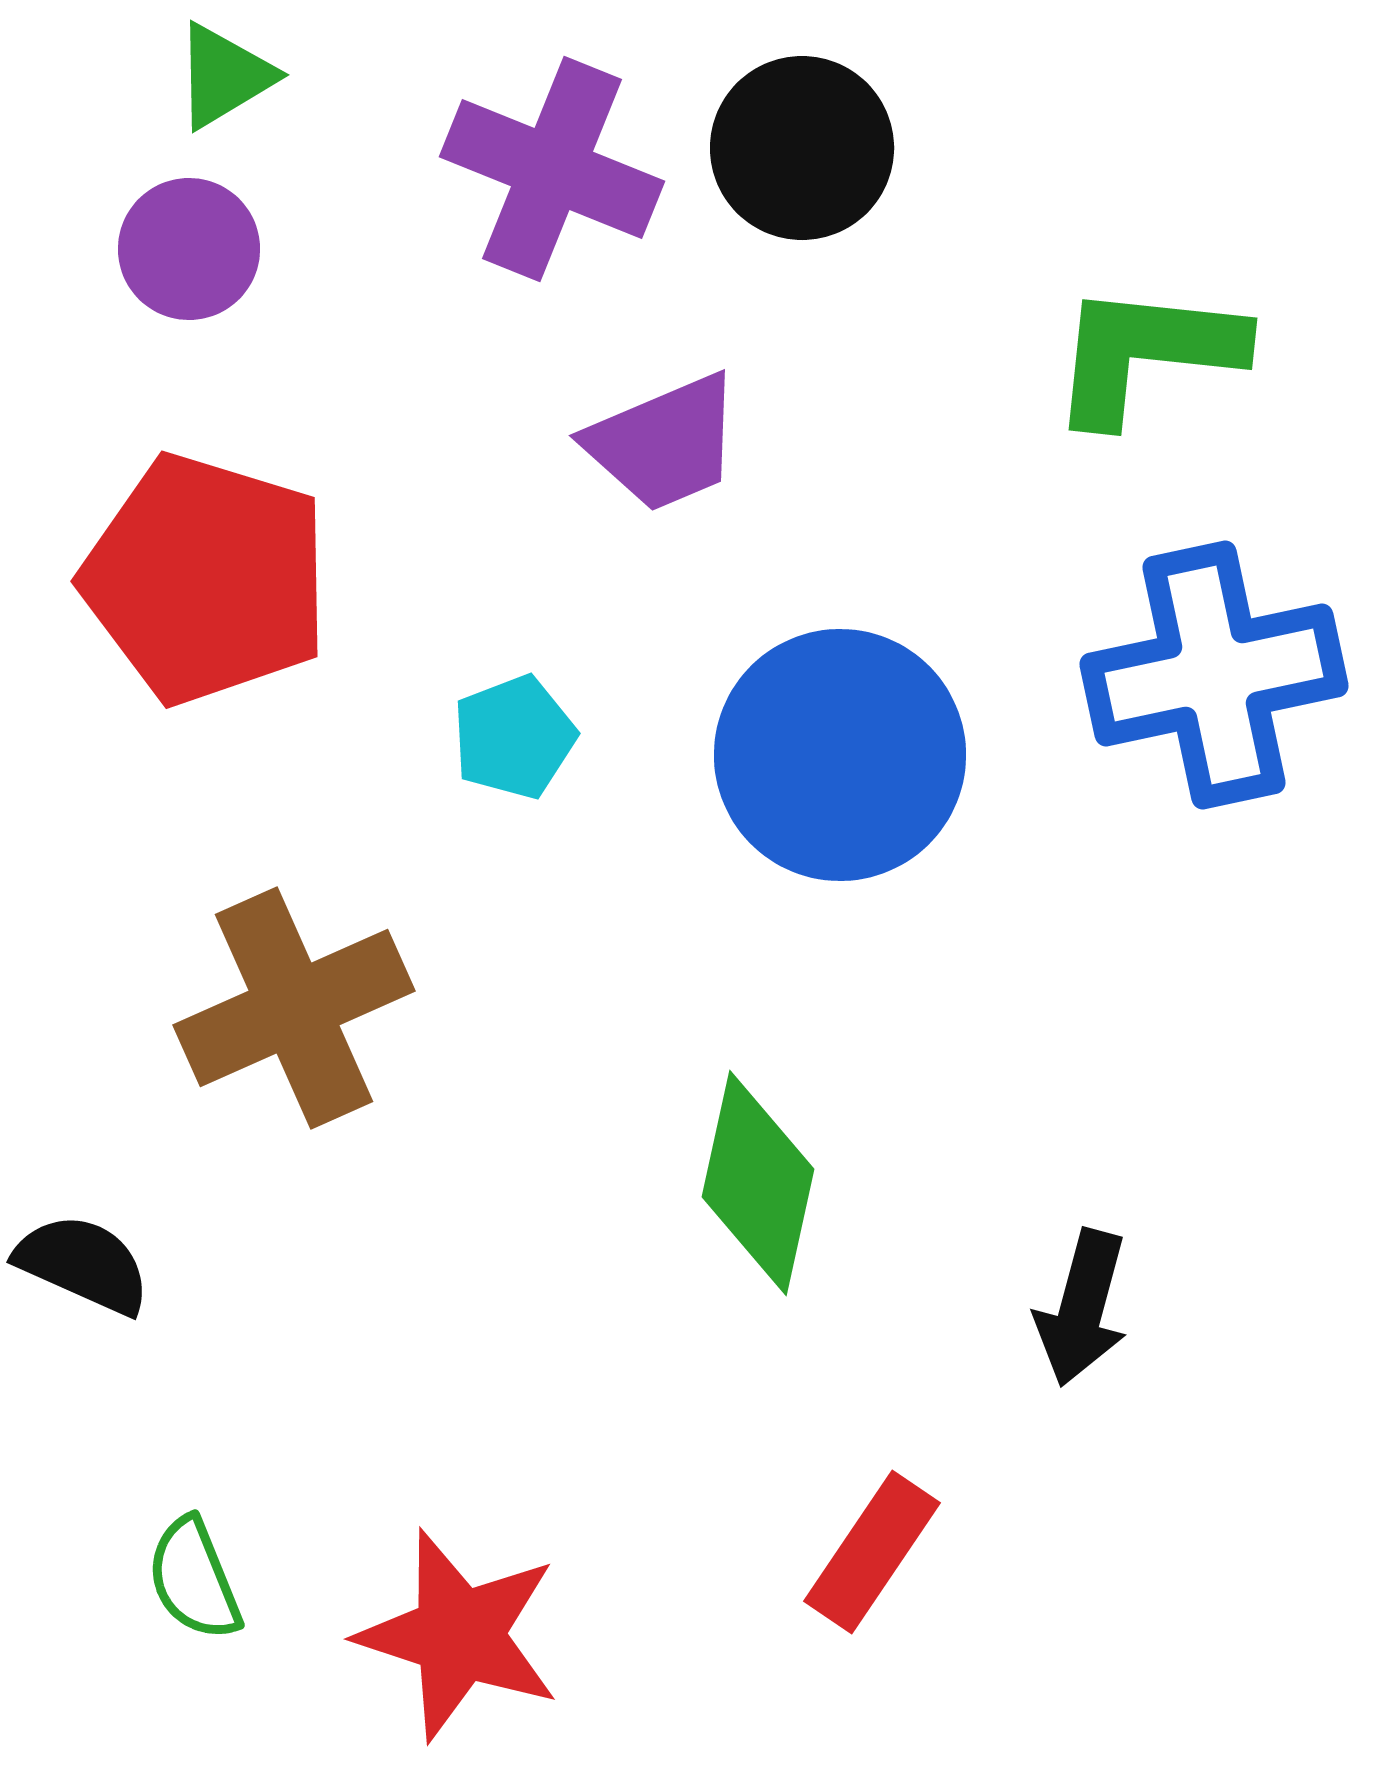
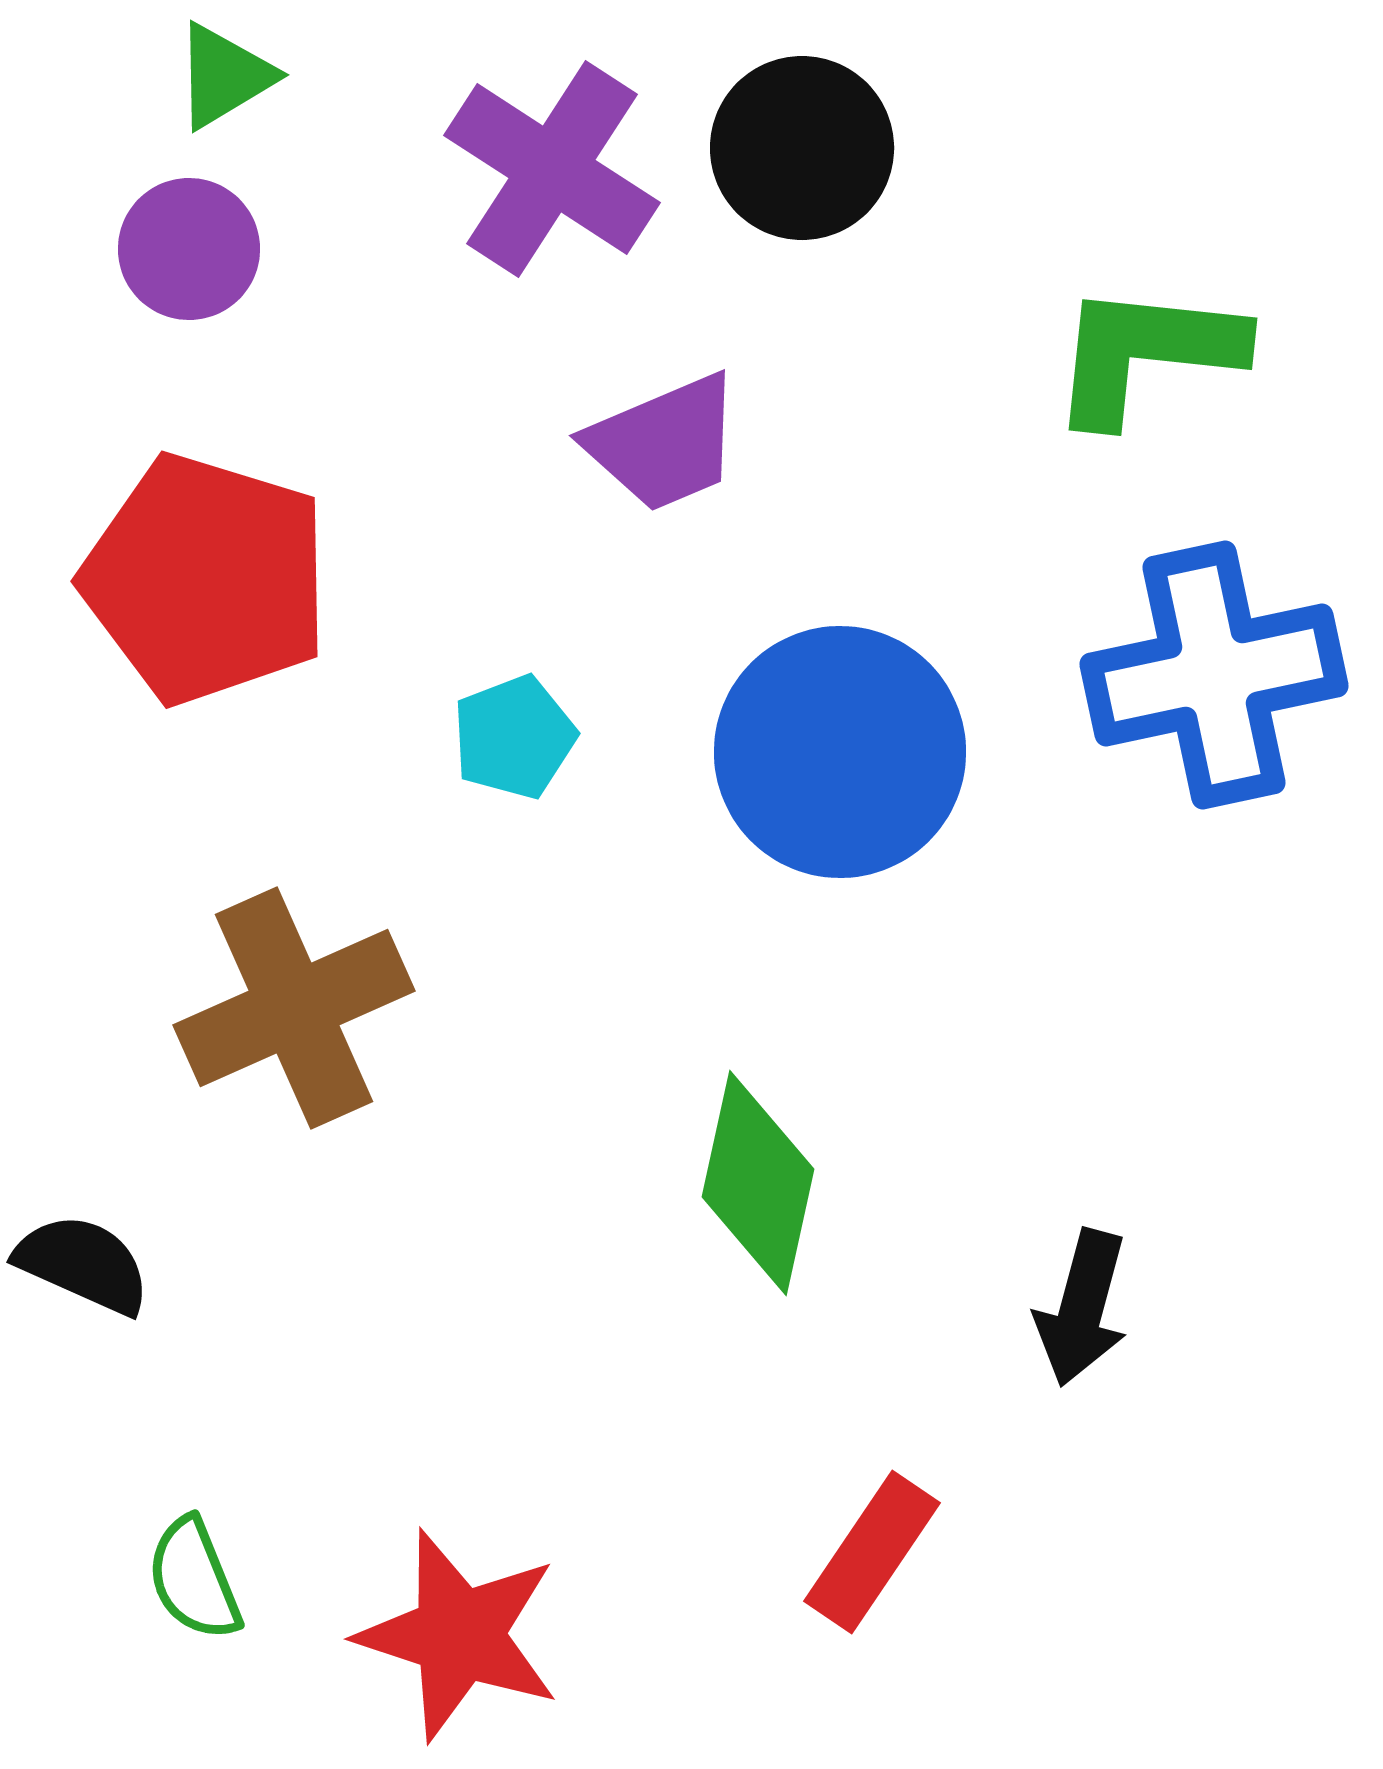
purple cross: rotated 11 degrees clockwise
blue circle: moved 3 px up
